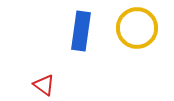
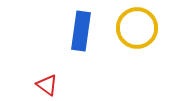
red triangle: moved 3 px right
